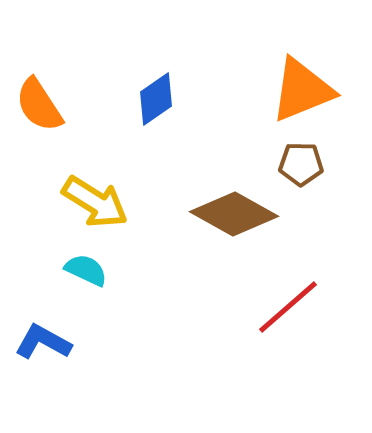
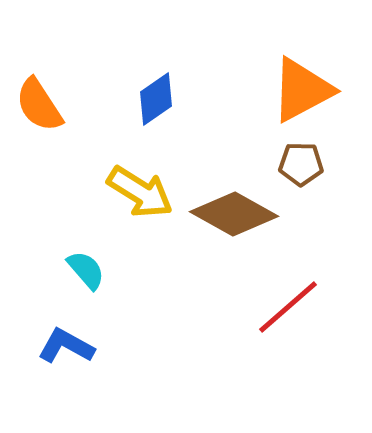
orange triangle: rotated 6 degrees counterclockwise
yellow arrow: moved 45 px right, 10 px up
cyan semicircle: rotated 24 degrees clockwise
blue L-shape: moved 23 px right, 4 px down
